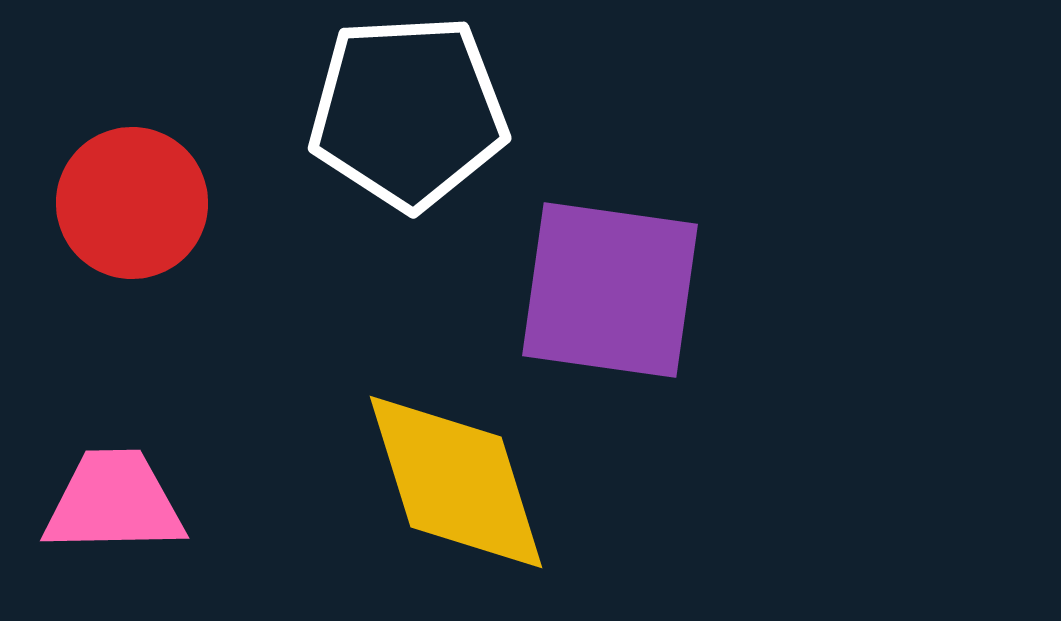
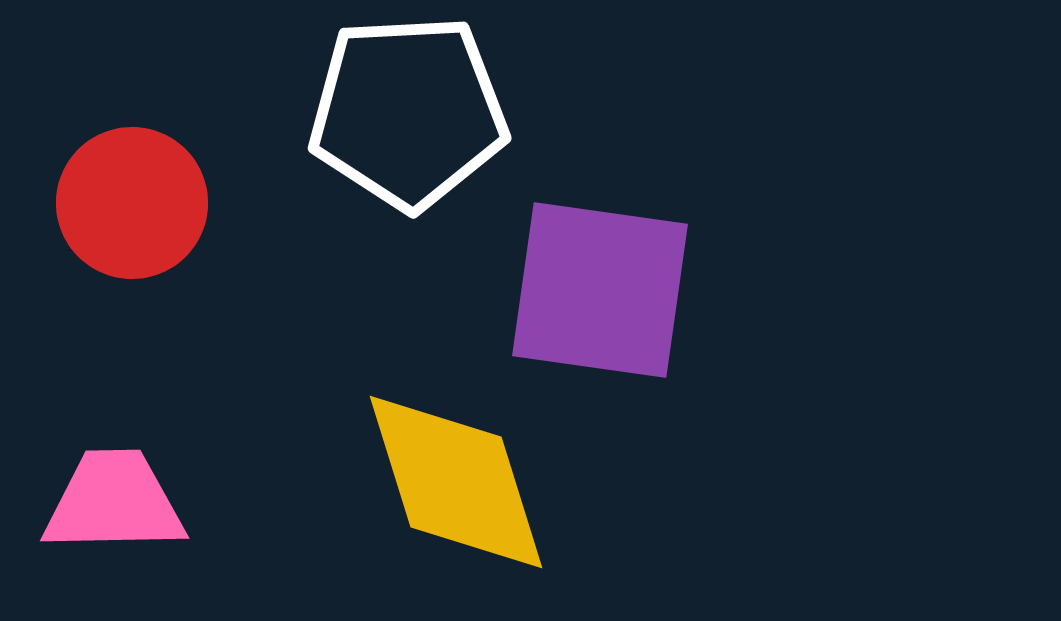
purple square: moved 10 px left
